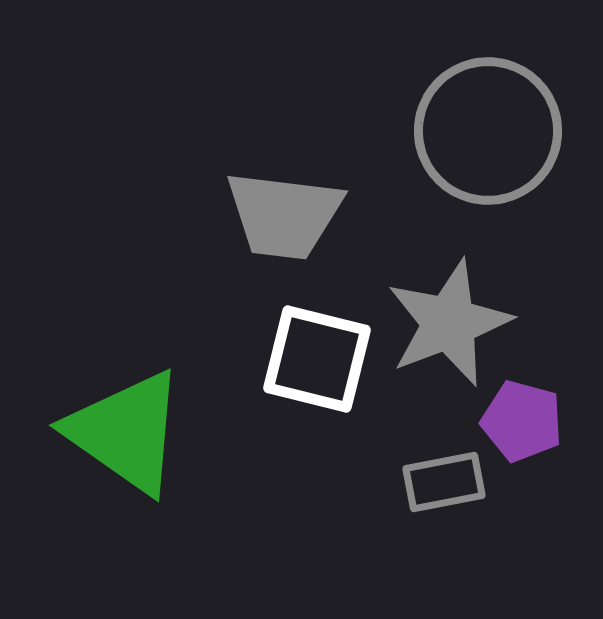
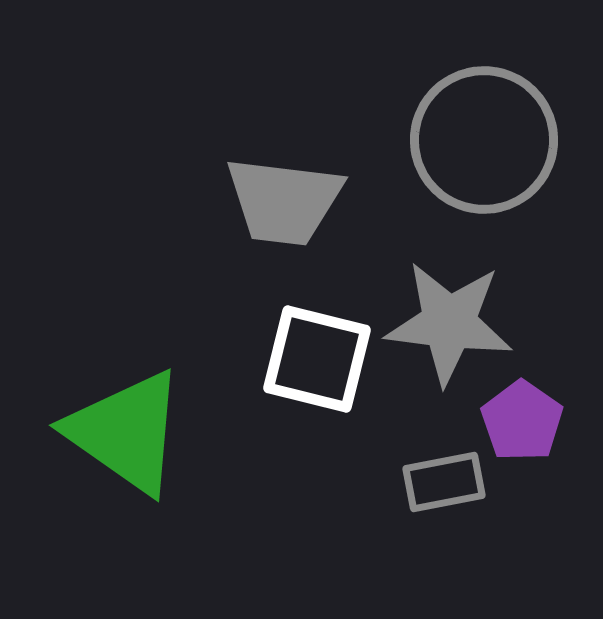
gray circle: moved 4 px left, 9 px down
gray trapezoid: moved 14 px up
gray star: rotated 28 degrees clockwise
purple pentagon: rotated 20 degrees clockwise
